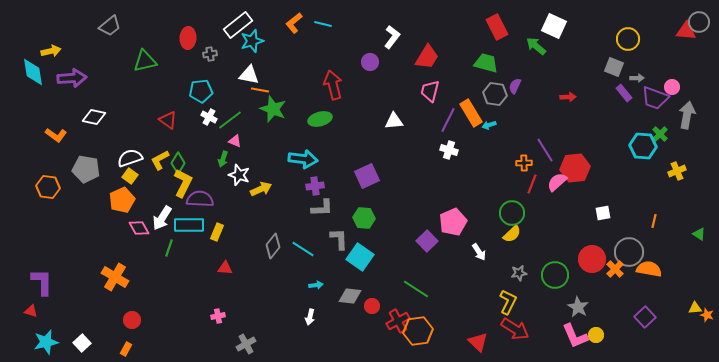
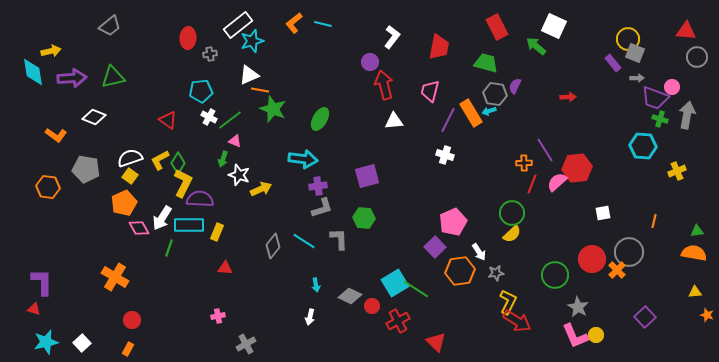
gray circle at (699, 22): moved 2 px left, 35 px down
red trapezoid at (427, 57): moved 12 px right, 10 px up; rotated 20 degrees counterclockwise
green triangle at (145, 61): moved 32 px left, 16 px down
gray square at (614, 67): moved 21 px right, 14 px up
white triangle at (249, 75): rotated 35 degrees counterclockwise
red arrow at (333, 85): moved 51 px right
purple rectangle at (624, 93): moved 11 px left, 30 px up
white diamond at (94, 117): rotated 10 degrees clockwise
green ellipse at (320, 119): rotated 45 degrees counterclockwise
cyan arrow at (489, 125): moved 14 px up
green cross at (660, 134): moved 15 px up; rotated 28 degrees counterclockwise
white cross at (449, 150): moved 4 px left, 5 px down
red hexagon at (575, 168): moved 2 px right
purple square at (367, 176): rotated 10 degrees clockwise
purple cross at (315, 186): moved 3 px right
orange pentagon at (122, 200): moved 2 px right, 3 px down
gray L-shape at (322, 208): rotated 15 degrees counterclockwise
green triangle at (699, 234): moved 2 px left, 3 px up; rotated 40 degrees counterclockwise
purple square at (427, 241): moved 8 px right, 6 px down
cyan line at (303, 249): moved 1 px right, 8 px up
cyan square at (360, 257): moved 35 px right, 26 px down; rotated 24 degrees clockwise
orange cross at (615, 269): moved 2 px right, 1 px down
orange semicircle at (649, 269): moved 45 px right, 16 px up
gray star at (519, 273): moved 23 px left
cyan arrow at (316, 285): rotated 88 degrees clockwise
gray diamond at (350, 296): rotated 20 degrees clockwise
yellow triangle at (695, 308): moved 16 px up
red triangle at (31, 311): moved 3 px right, 2 px up
red arrow at (515, 329): moved 2 px right, 8 px up
orange hexagon at (418, 331): moved 42 px right, 60 px up
red triangle at (478, 342): moved 42 px left
orange rectangle at (126, 349): moved 2 px right
